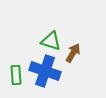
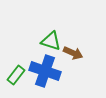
brown arrow: rotated 84 degrees clockwise
green rectangle: rotated 42 degrees clockwise
